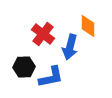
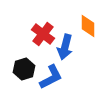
blue arrow: moved 5 px left
black hexagon: moved 2 px down; rotated 15 degrees counterclockwise
blue L-shape: rotated 16 degrees counterclockwise
